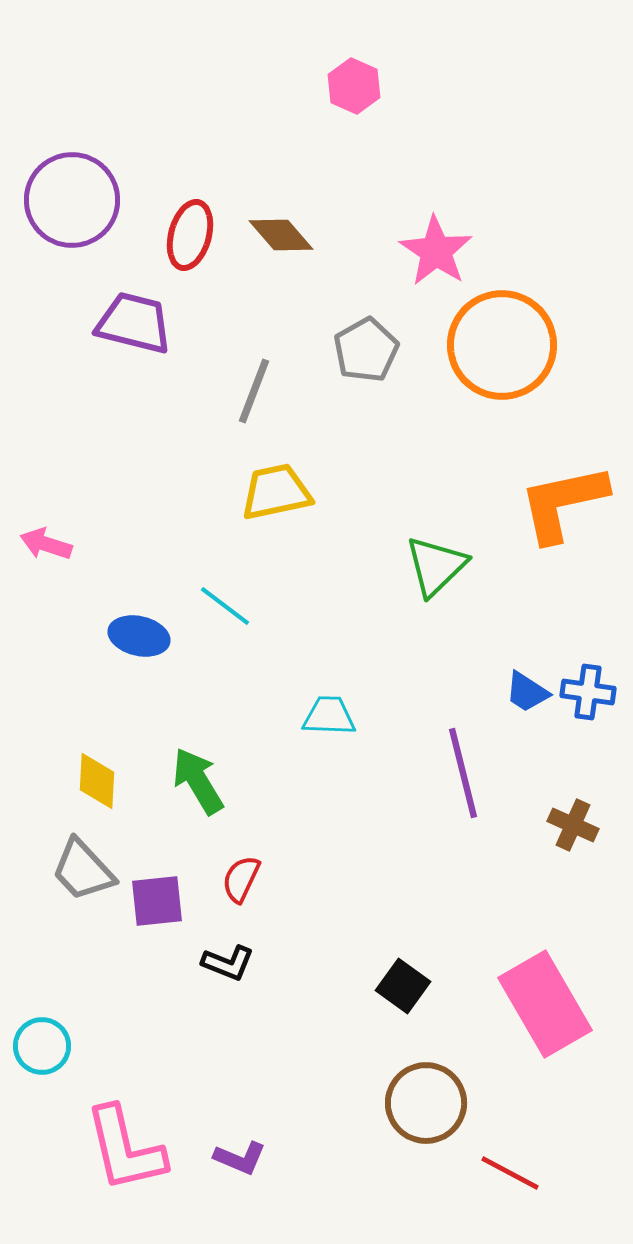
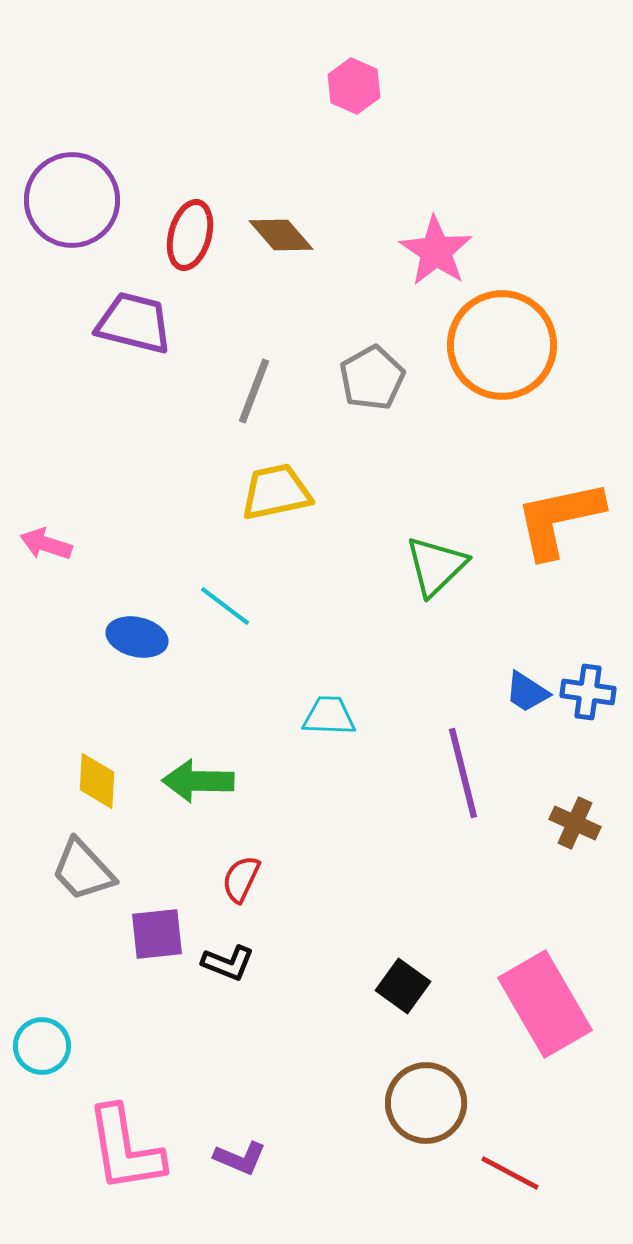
gray pentagon: moved 6 px right, 28 px down
orange L-shape: moved 4 px left, 16 px down
blue ellipse: moved 2 px left, 1 px down
green arrow: rotated 58 degrees counterclockwise
brown cross: moved 2 px right, 2 px up
purple square: moved 33 px down
pink L-shape: rotated 4 degrees clockwise
